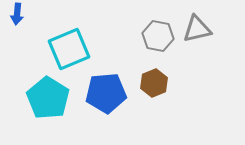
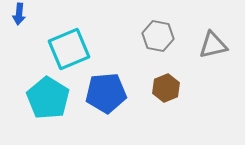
blue arrow: moved 2 px right
gray triangle: moved 16 px right, 16 px down
brown hexagon: moved 12 px right, 5 px down
